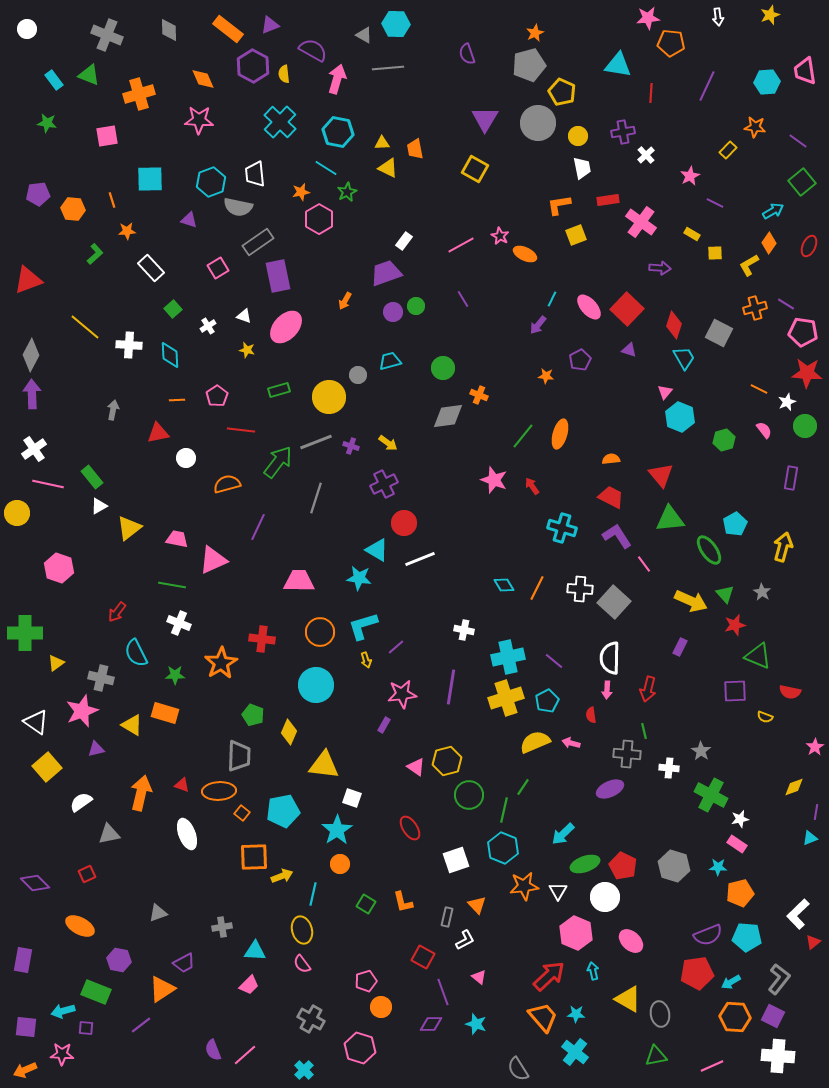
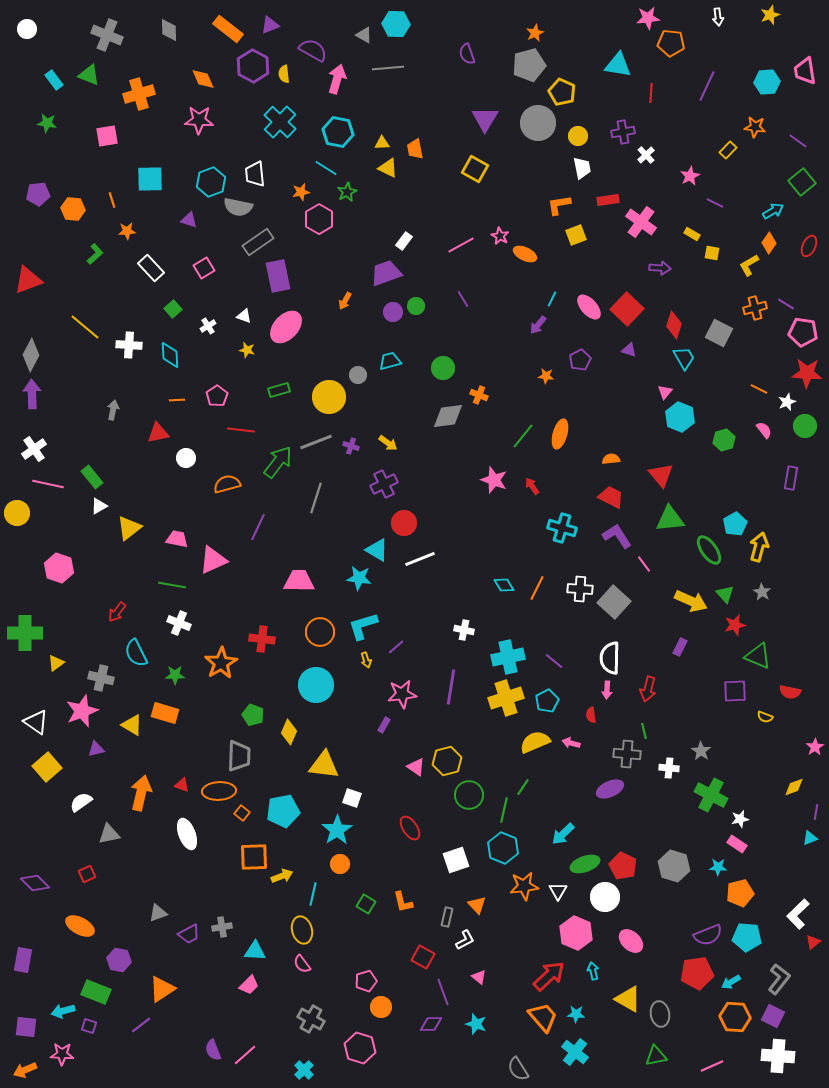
yellow square at (715, 253): moved 3 px left; rotated 14 degrees clockwise
pink square at (218, 268): moved 14 px left
yellow arrow at (783, 547): moved 24 px left
purple trapezoid at (184, 963): moved 5 px right, 29 px up
purple square at (86, 1028): moved 3 px right, 2 px up; rotated 14 degrees clockwise
